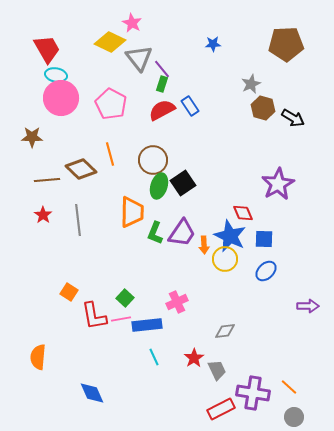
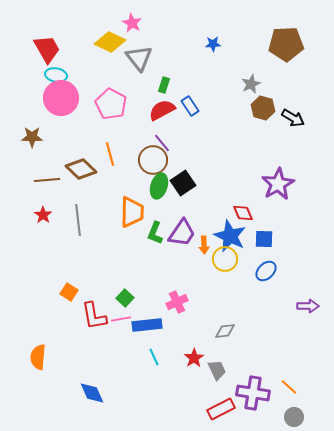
purple line at (162, 69): moved 74 px down
green rectangle at (162, 84): moved 2 px right, 1 px down
